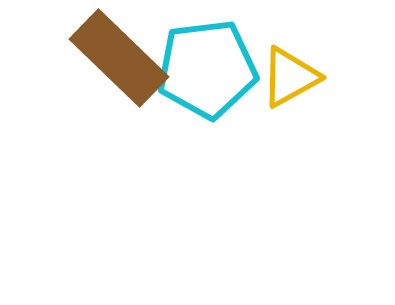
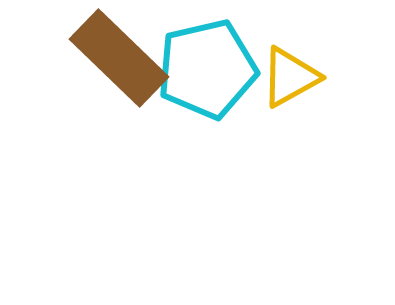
cyan pentagon: rotated 6 degrees counterclockwise
